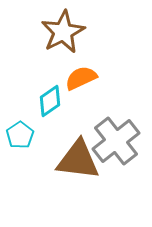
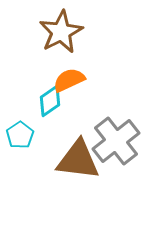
brown star: moved 2 px left
orange semicircle: moved 12 px left, 2 px down
